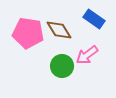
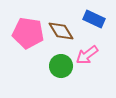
blue rectangle: rotated 10 degrees counterclockwise
brown diamond: moved 2 px right, 1 px down
green circle: moved 1 px left
